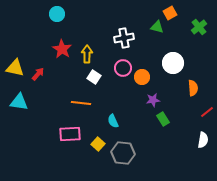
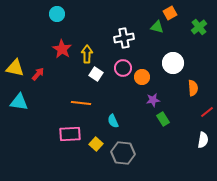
white square: moved 2 px right, 3 px up
yellow square: moved 2 px left
